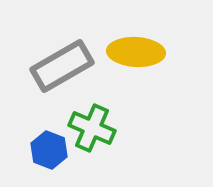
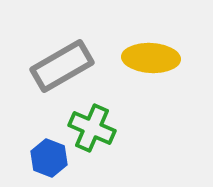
yellow ellipse: moved 15 px right, 6 px down
blue hexagon: moved 8 px down
